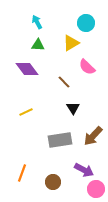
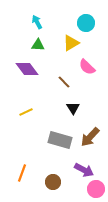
brown arrow: moved 3 px left, 1 px down
gray rectangle: rotated 25 degrees clockwise
